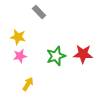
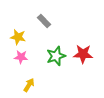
gray rectangle: moved 5 px right, 9 px down
pink star: moved 1 px right, 1 px down; rotated 16 degrees clockwise
yellow arrow: moved 1 px right, 1 px down
